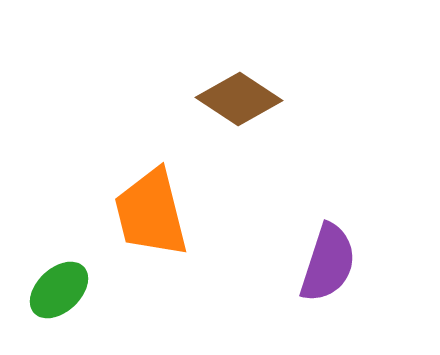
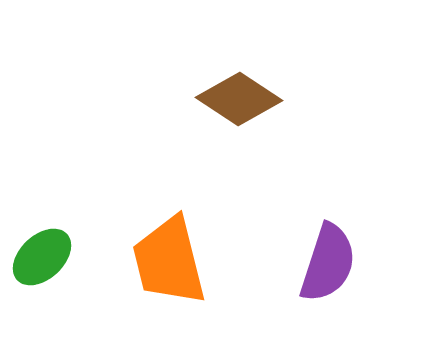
orange trapezoid: moved 18 px right, 48 px down
green ellipse: moved 17 px left, 33 px up
